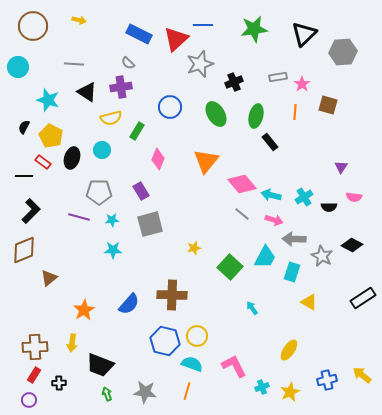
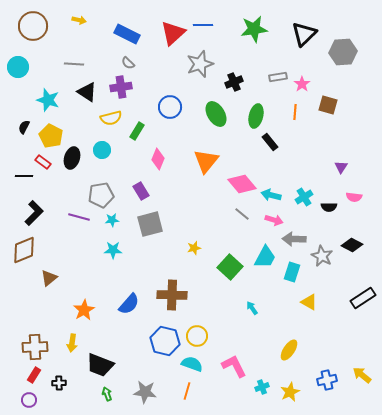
blue rectangle at (139, 34): moved 12 px left
red triangle at (176, 39): moved 3 px left, 6 px up
gray pentagon at (99, 192): moved 2 px right, 3 px down; rotated 10 degrees counterclockwise
black L-shape at (31, 211): moved 3 px right, 2 px down
